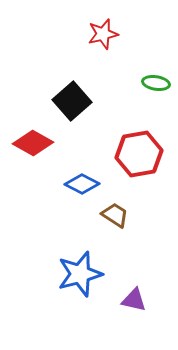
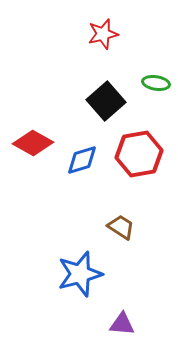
black square: moved 34 px right
blue diamond: moved 24 px up; rotated 44 degrees counterclockwise
brown trapezoid: moved 6 px right, 12 px down
purple triangle: moved 12 px left, 24 px down; rotated 8 degrees counterclockwise
